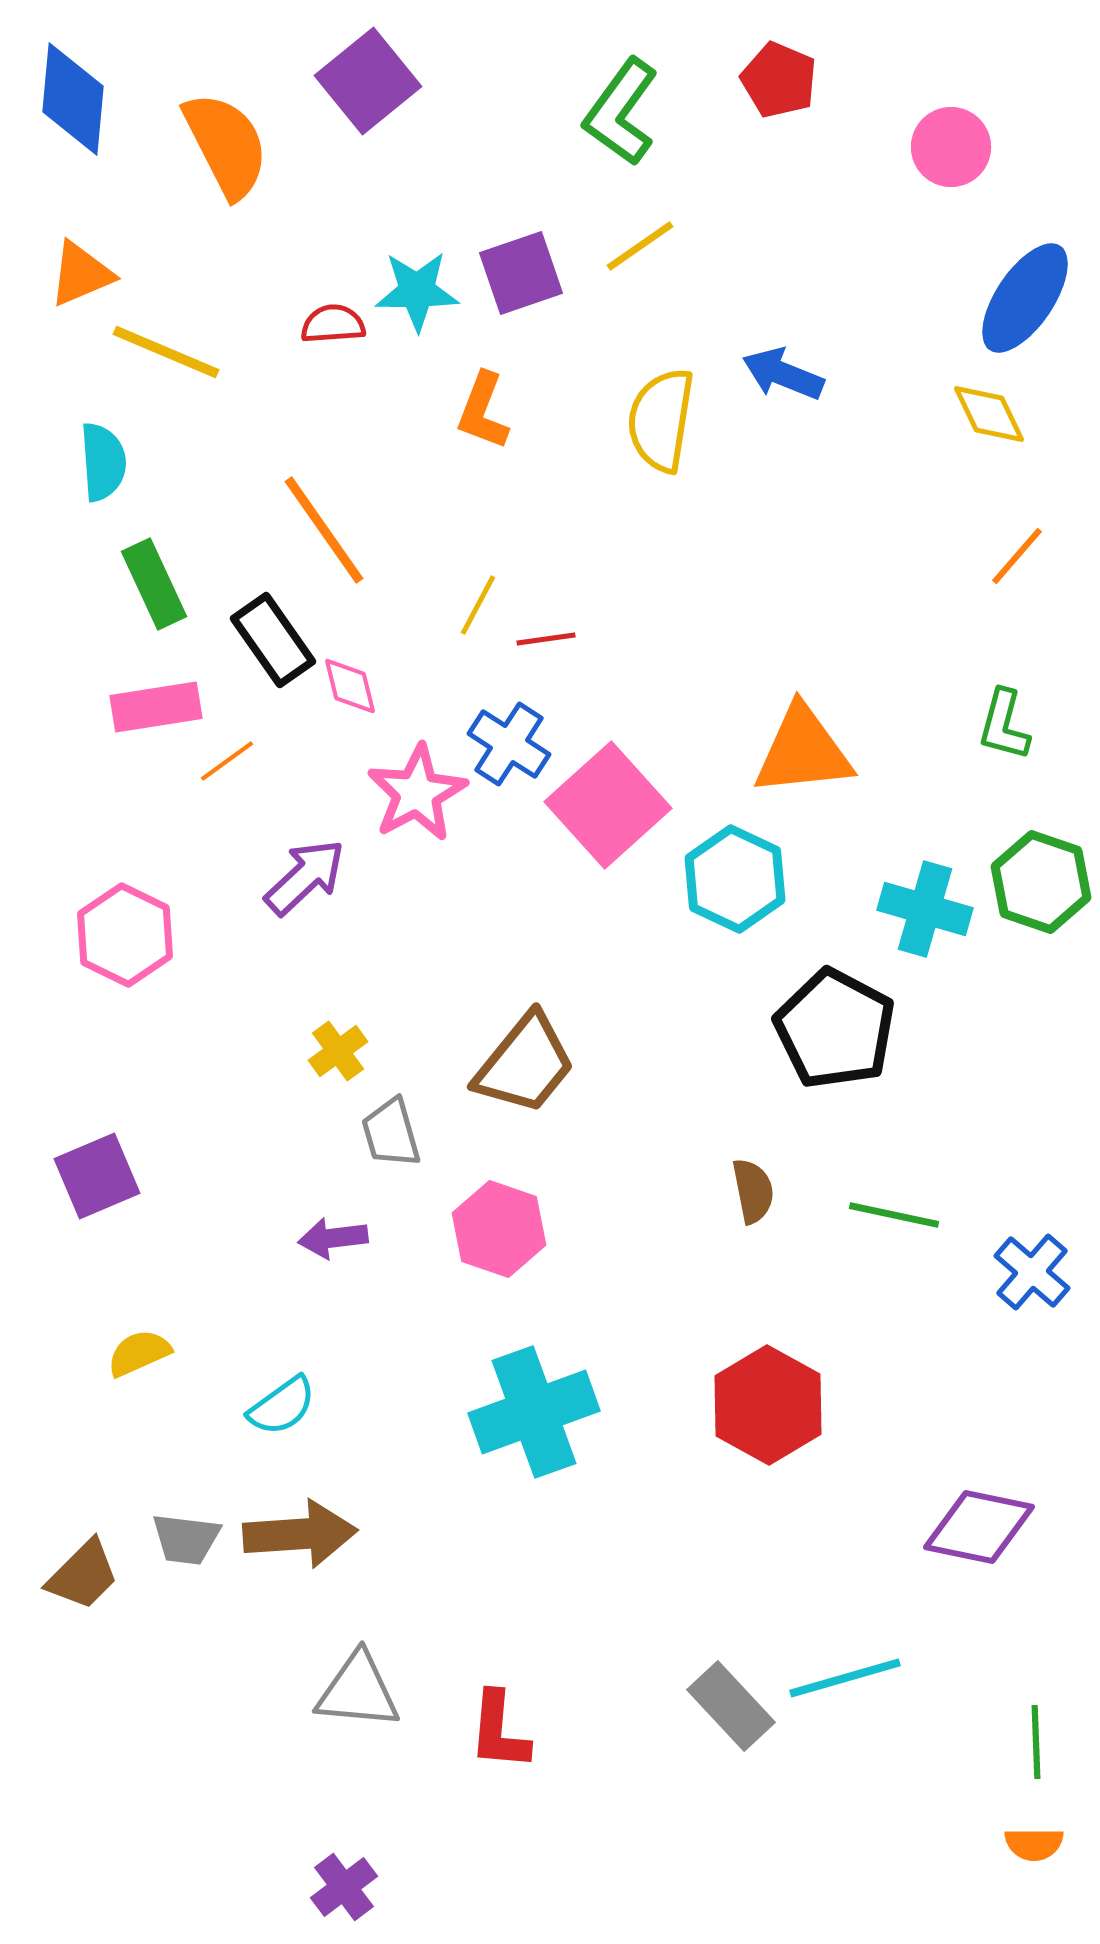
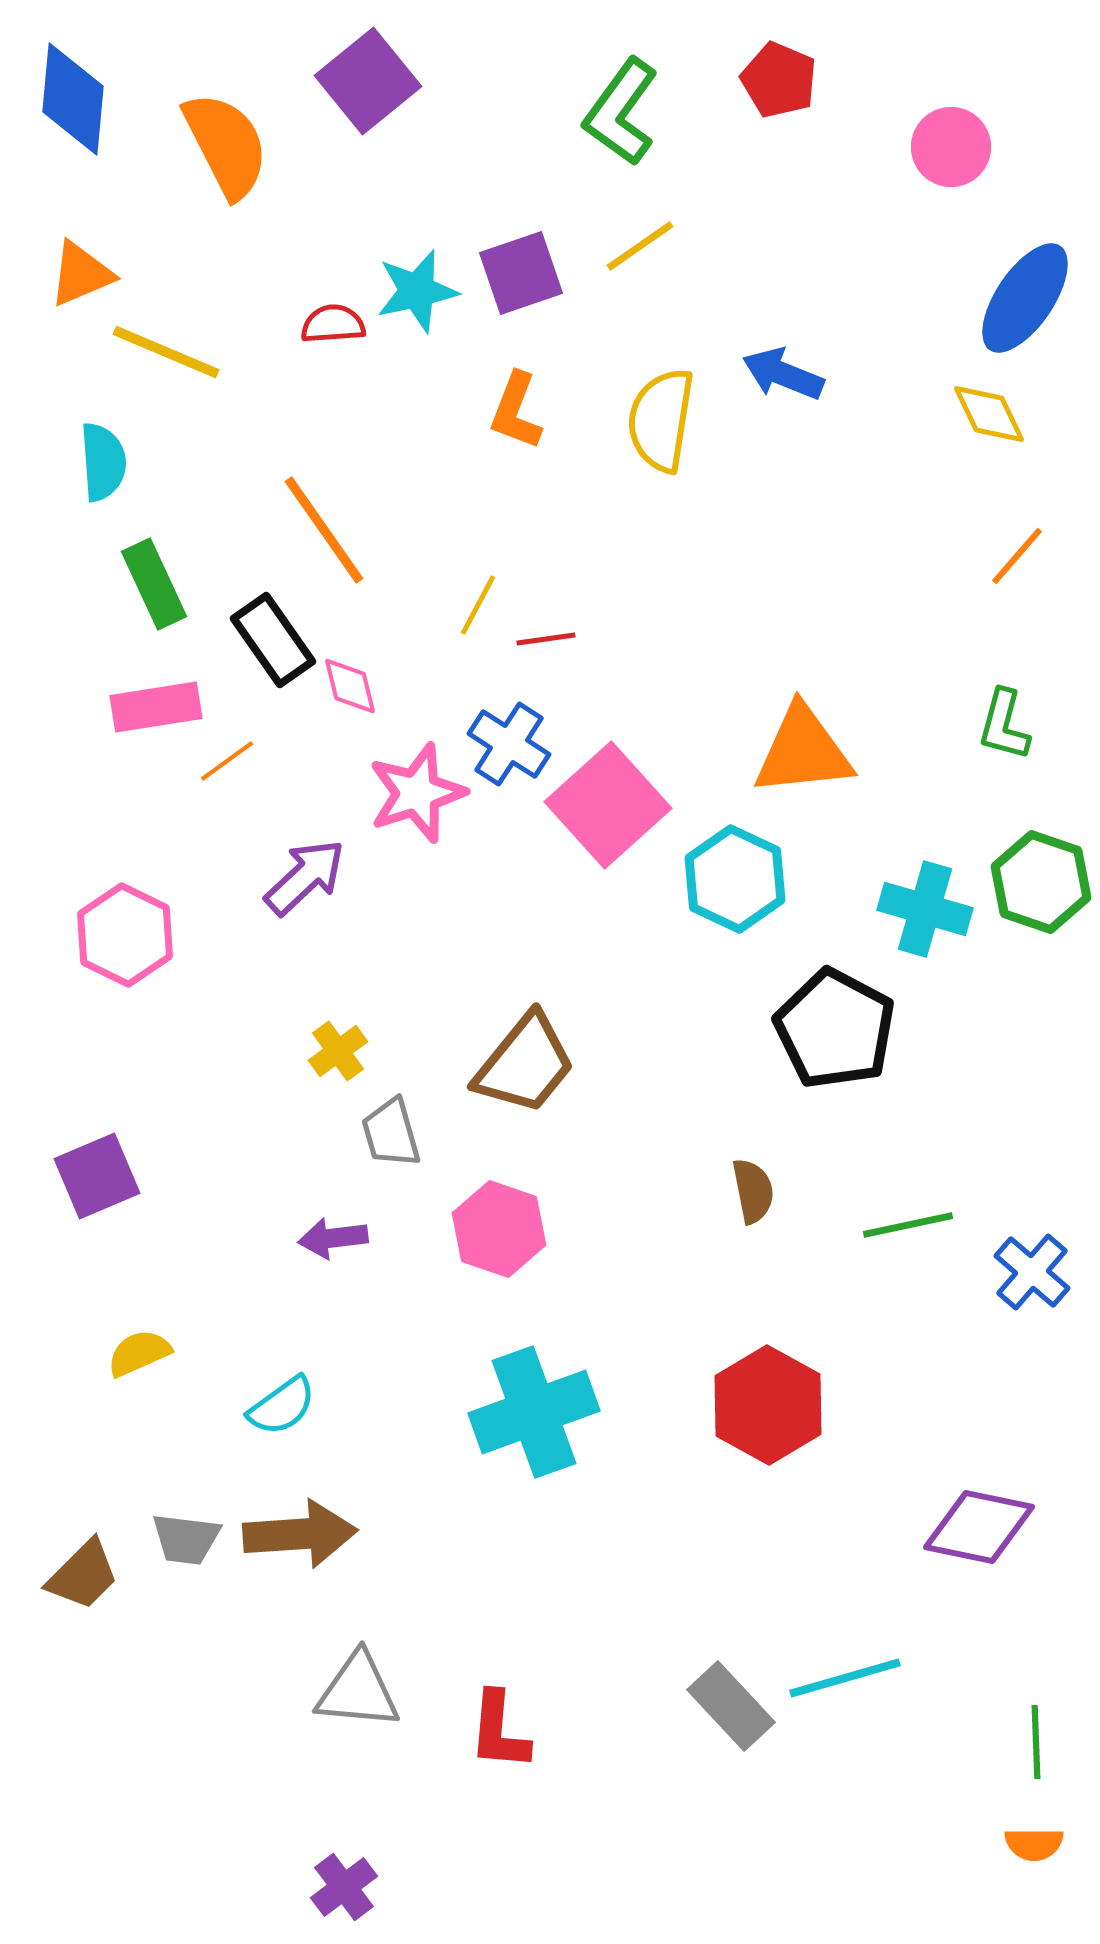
cyan star at (417, 291): rotated 12 degrees counterclockwise
orange L-shape at (483, 411): moved 33 px right
pink star at (417, 793): rotated 10 degrees clockwise
green line at (894, 1215): moved 14 px right, 10 px down; rotated 24 degrees counterclockwise
